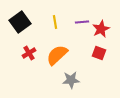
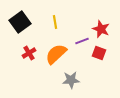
purple line: moved 19 px down; rotated 16 degrees counterclockwise
red star: rotated 24 degrees counterclockwise
orange semicircle: moved 1 px left, 1 px up
